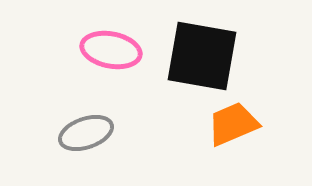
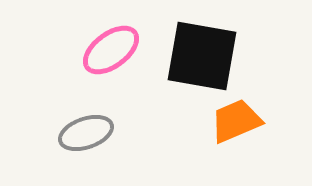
pink ellipse: rotated 48 degrees counterclockwise
orange trapezoid: moved 3 px right, 3 px up
